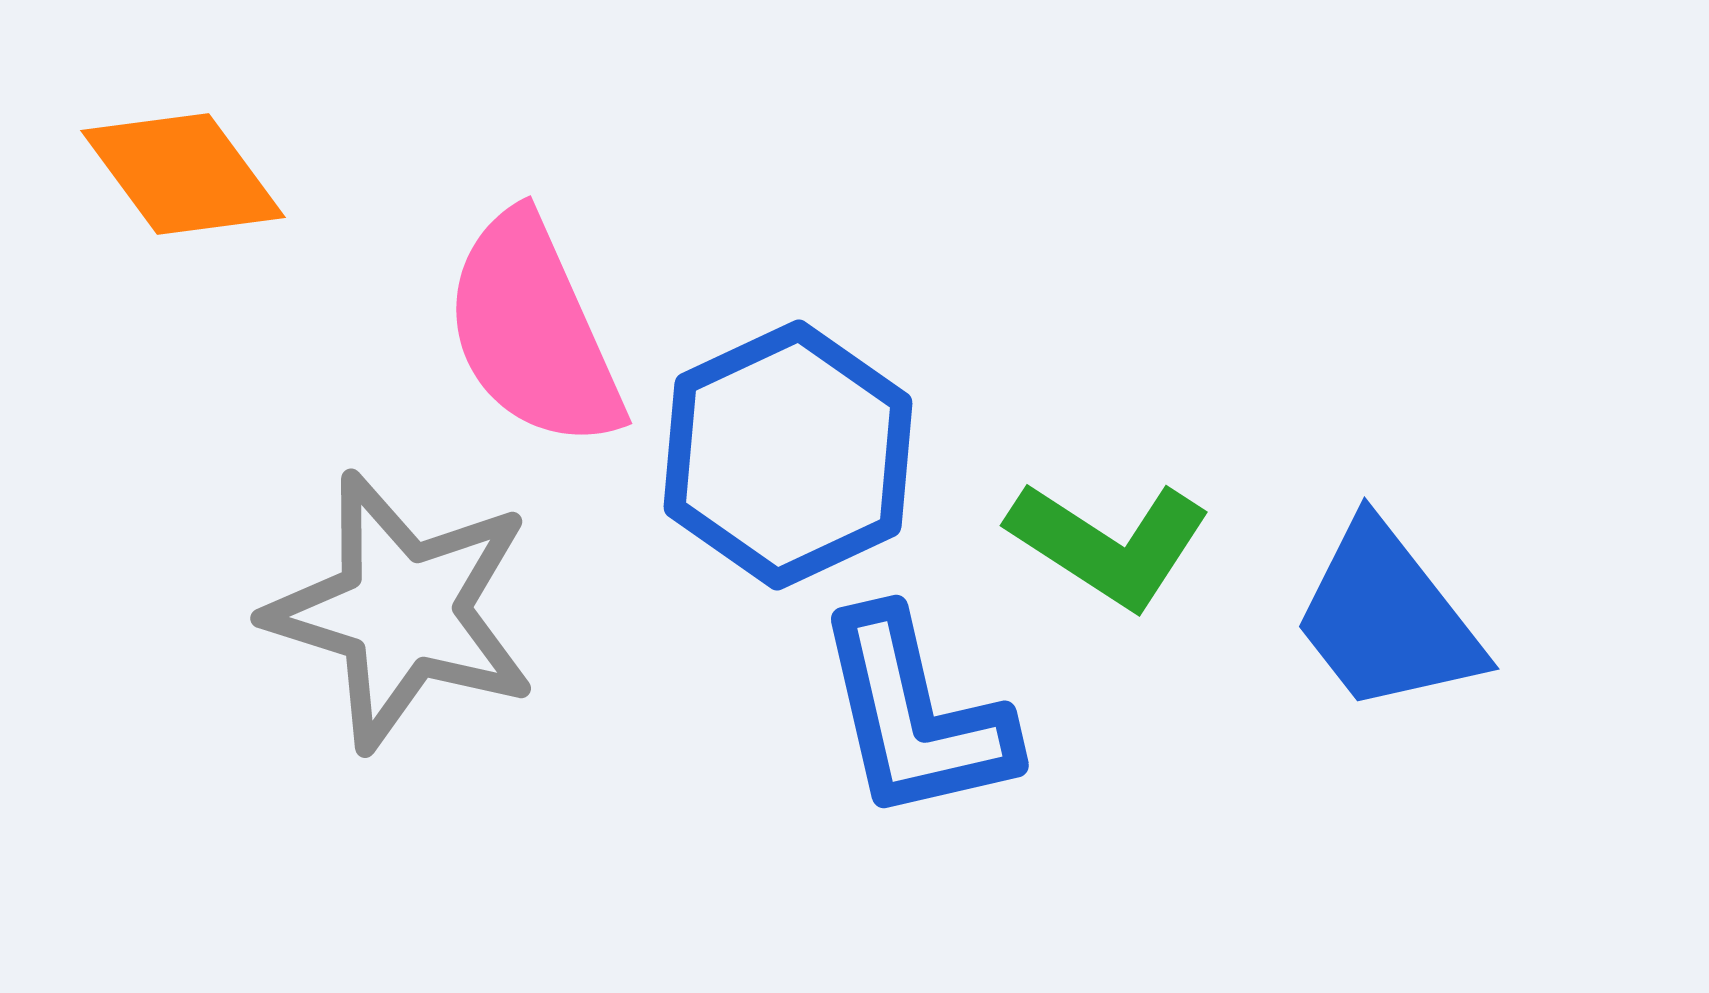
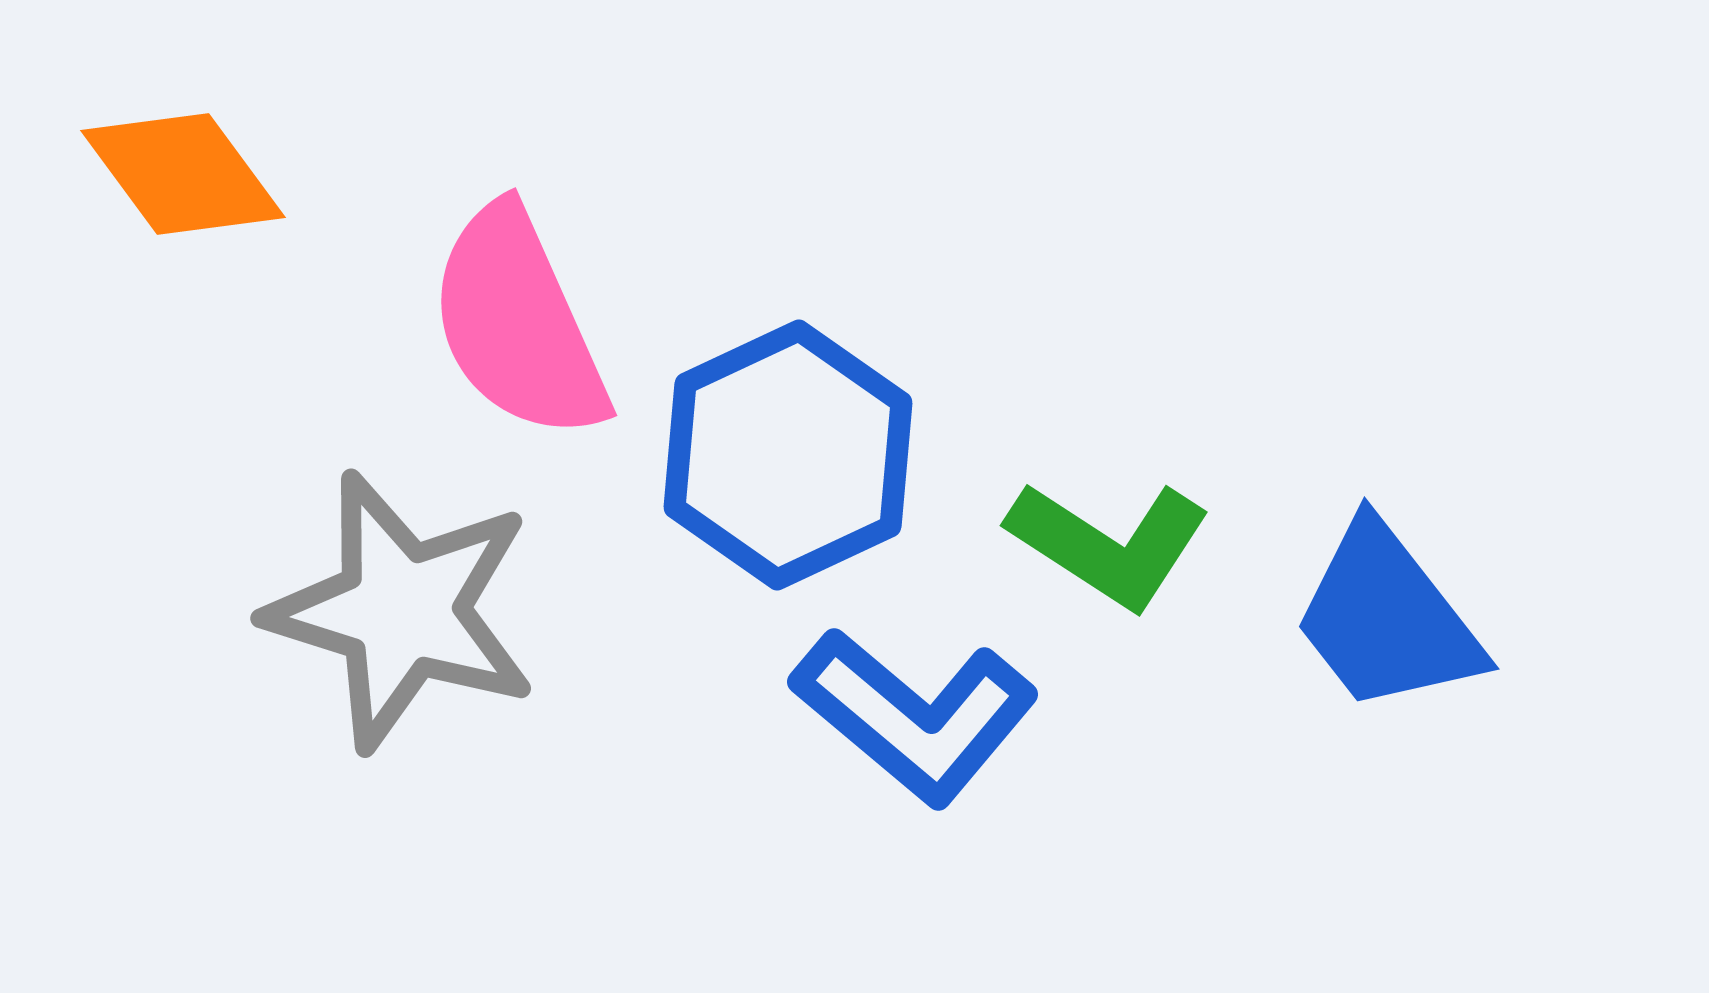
pink semicircle: moved 15 px left, 8 px up
blue L-shape: rotated 37 degrees counterclockwise
